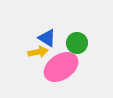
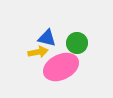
blue triangle: rotated 18 degrees counterclockwise
pink ellipse: rotated 8 degrees clockwise
